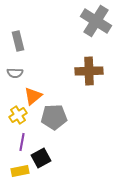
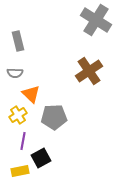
gray cross: moved 1 px up
brown cross: rotated 32 degrees counterclockwise
orange triangle: moved 2 px left, 2 px up; rotated 36 degrees counterclockwise
purple line: moved 1 px right, 1 px up
